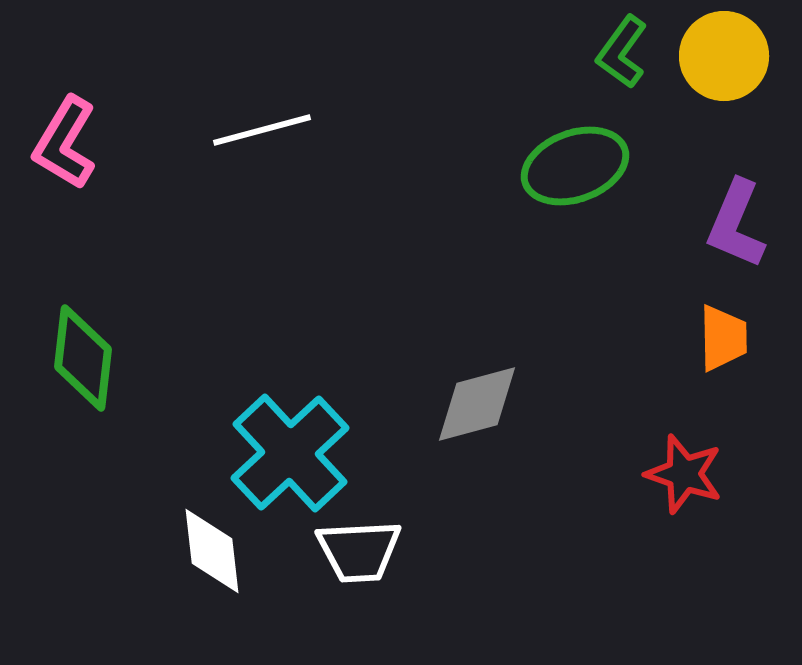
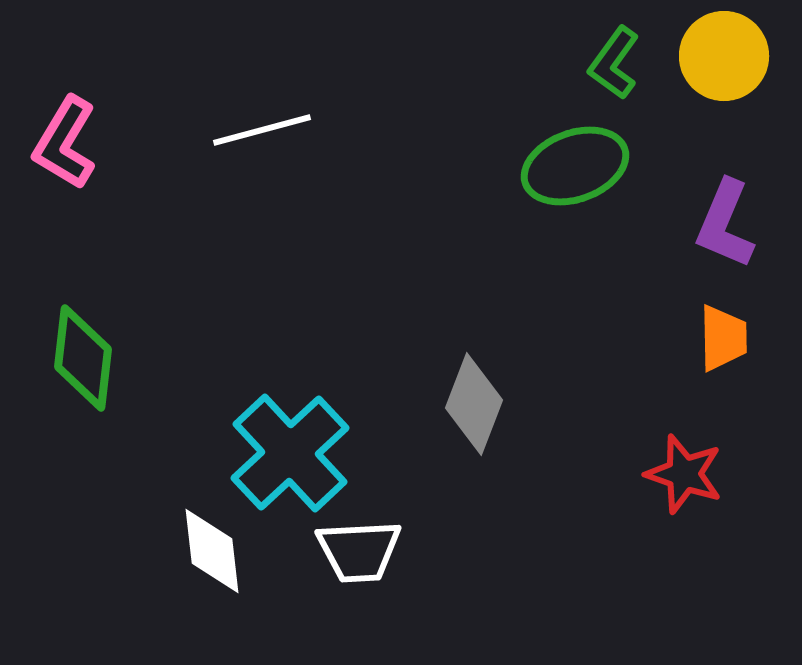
green L-shape: moved 8 px left, 11 px down
purple L-shape: moved 11 px left
gray diamond: moved 3 px left; rotated 54 degrees counterclockwise
